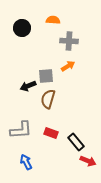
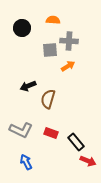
gray square: moved 4 px right, 26 px up
gray L-shape: rotated 30 degrees clockwise
